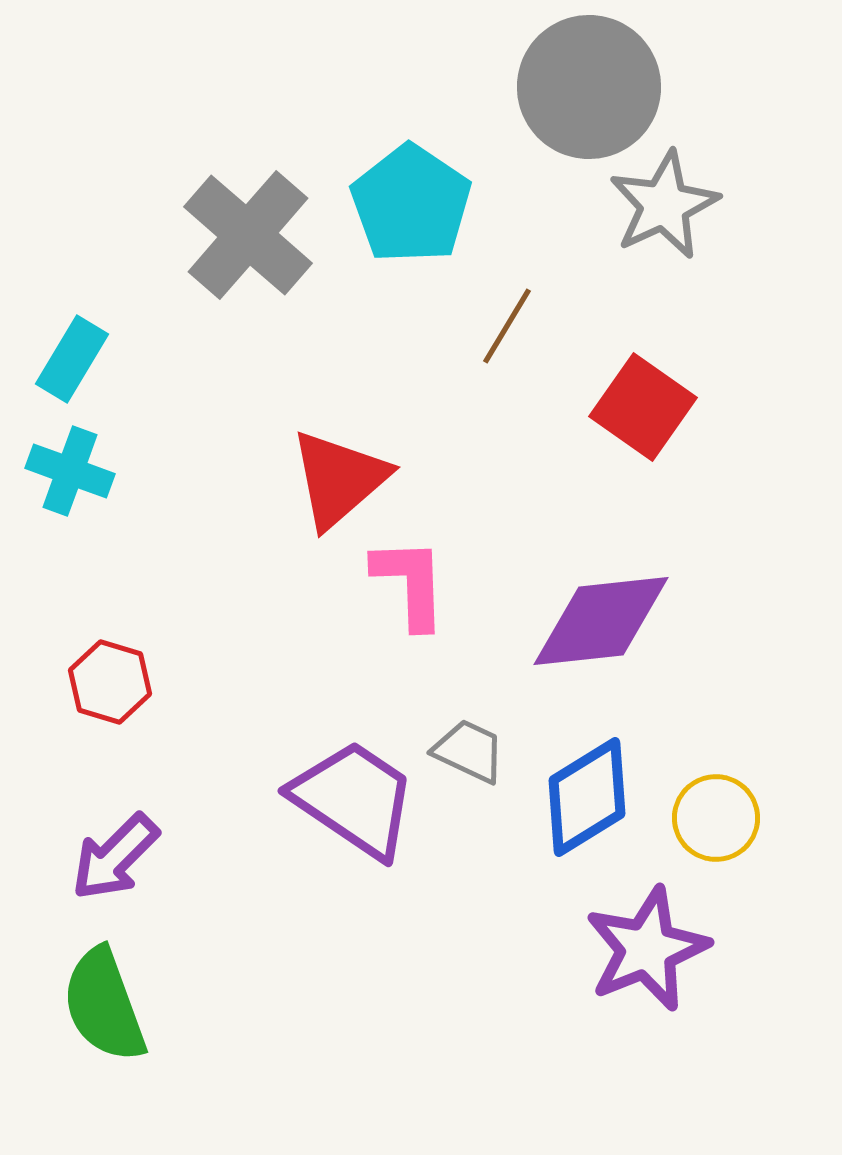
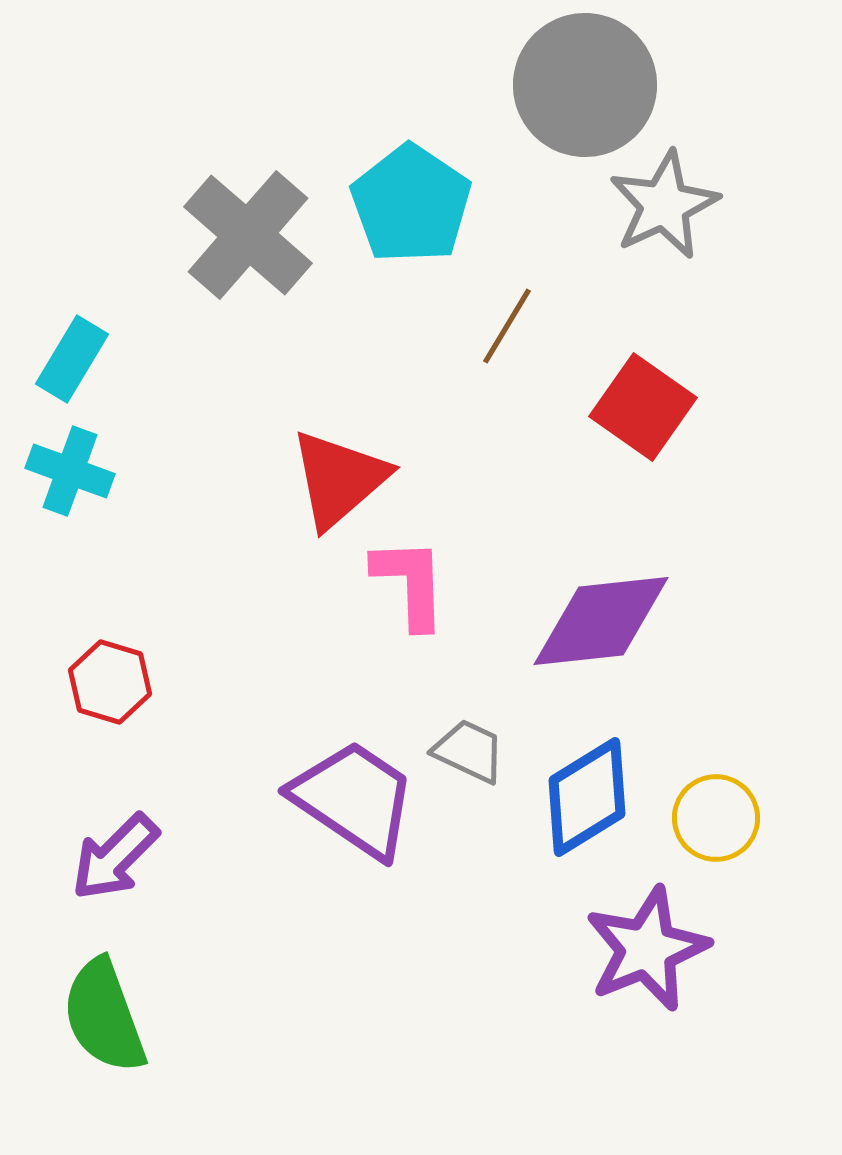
gray circle: moved 4 px left, 2 px up
green semicircle: moved 11 px down
